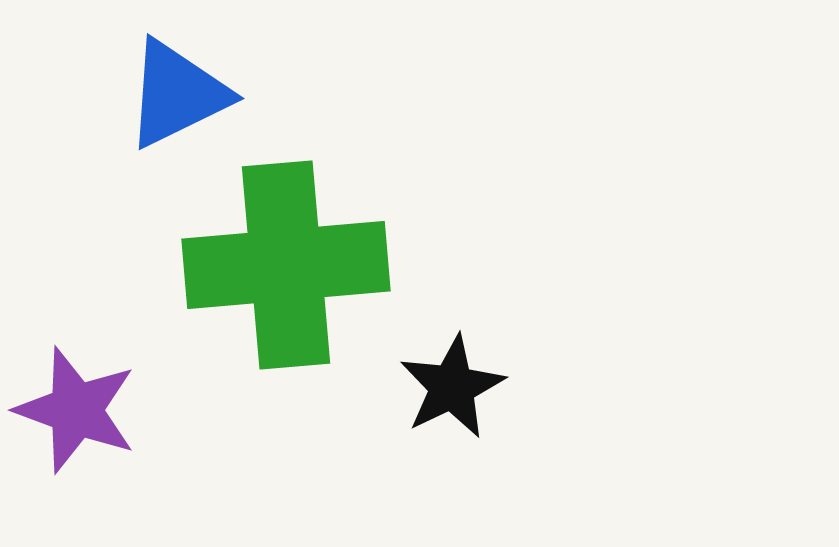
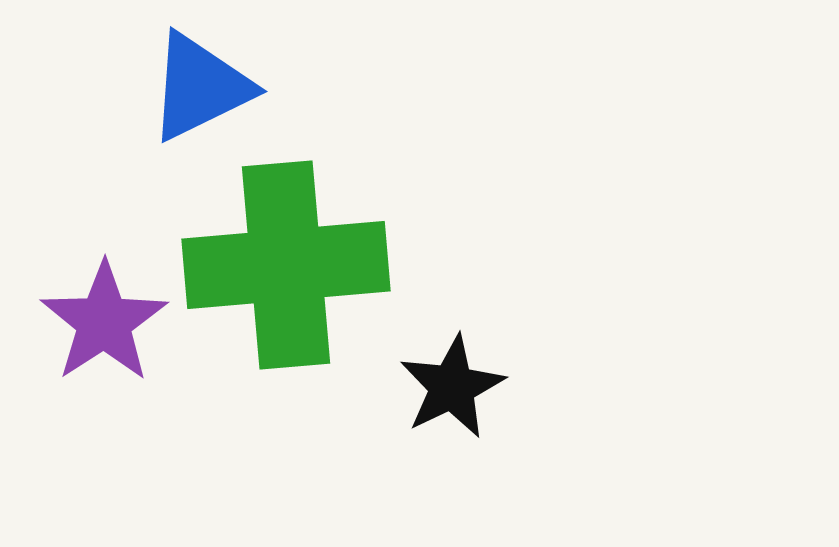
blue triangle: moved 23 px right, 7 px up
purple star: moved 28 px right, 88 px up; rotated 19 degrees clockwise
